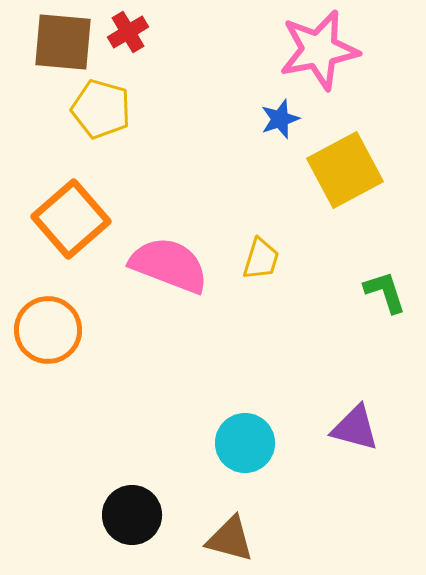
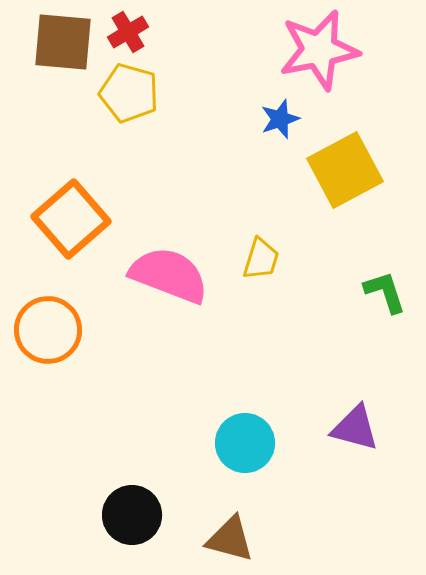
yellow pentagon: moved 28 px right, 16 px up
pink semicircle: moved 10 px down
